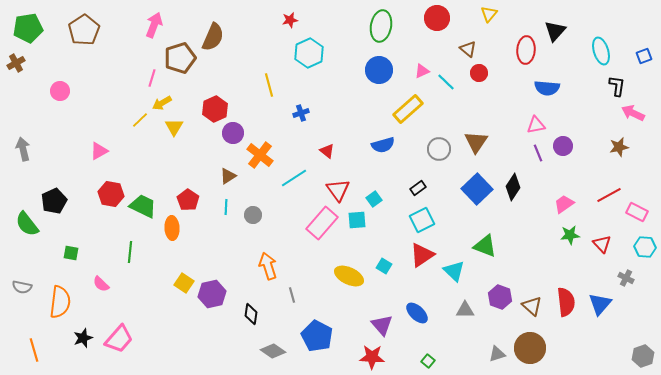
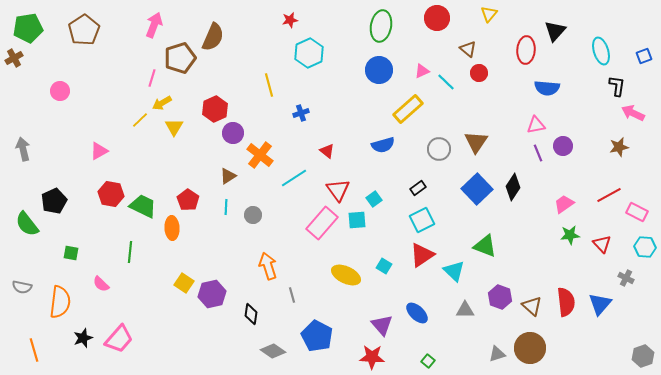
brown cross at (16, 63): moved 2 px left, 5 px up
yellow ellipse at (349, 276): moved 3 px left, 1 px up
